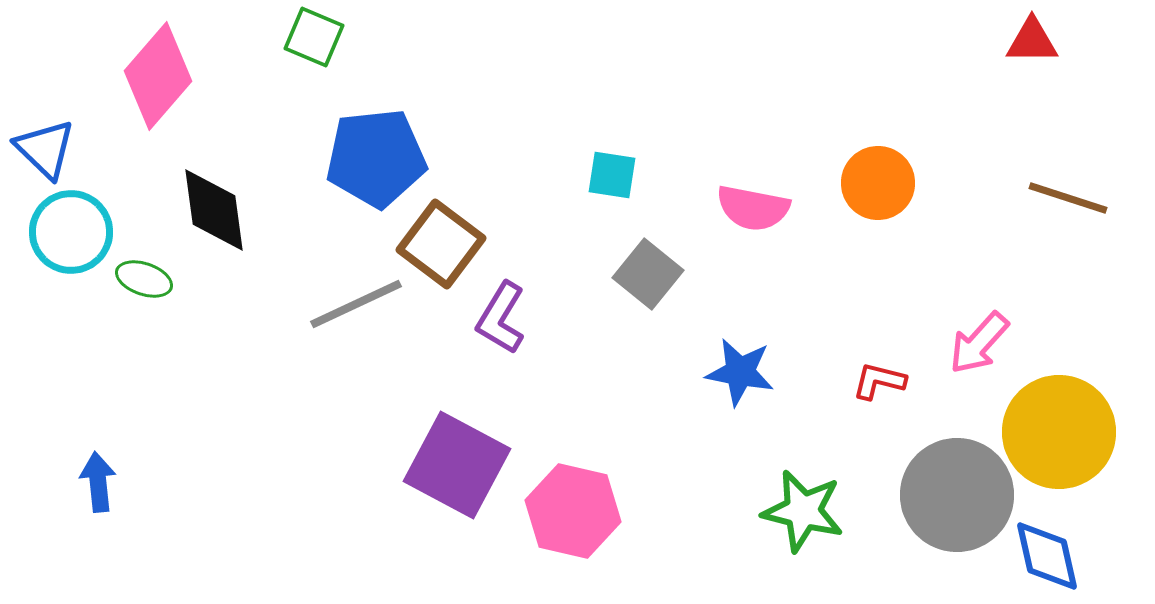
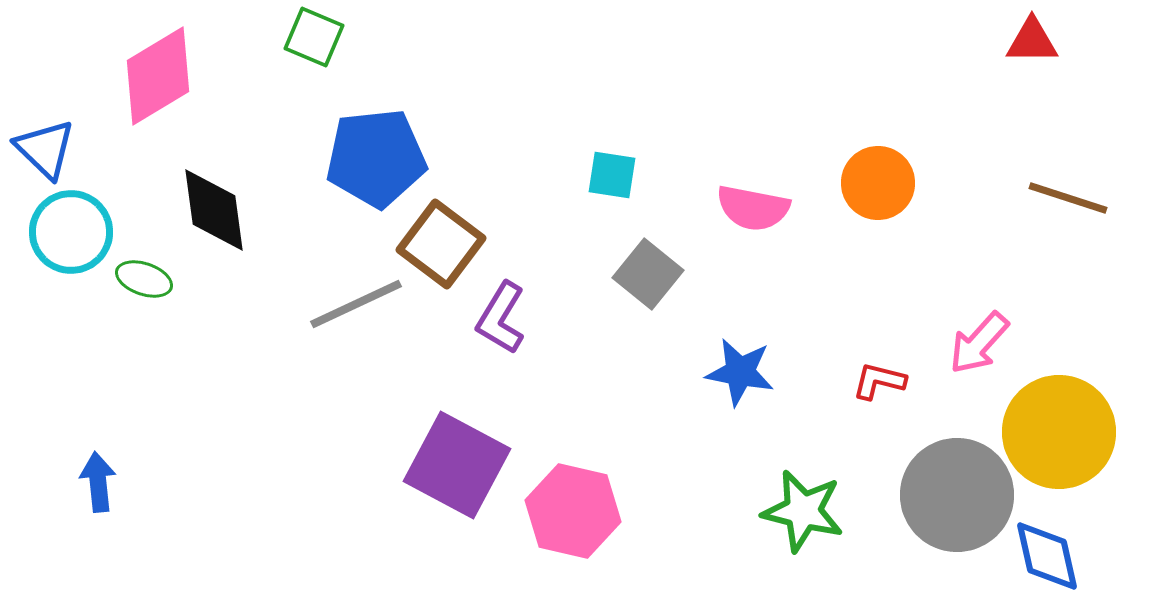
pink diamond: rotated 18 degrees clockwise
